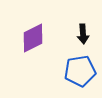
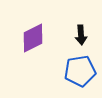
black arrow: moved 2 px left, 1 px down
